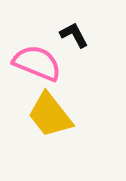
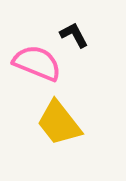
yellow trapezoid: moved 9 px right, 8 px down
